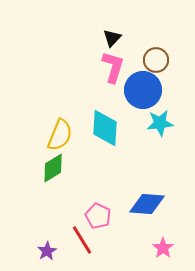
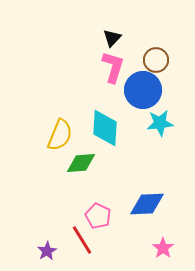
green diamond: moved 28 px right, 5 px up; rotated 28 degrees clockwise
blue diamond: rotated 6 degrees counterclockwise
